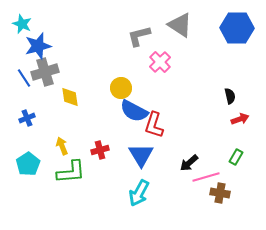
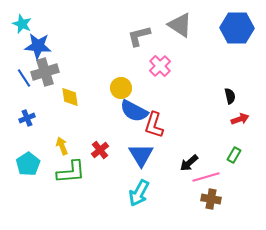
blue star: rotated 20 degrees clockwise
pink cross: moved 4 px down
red cross: rotated 24 degrees counterclockwise
green rectangle: moved 2 px left, 2 px up
brown cross: moved 9 px left, 6 px down
